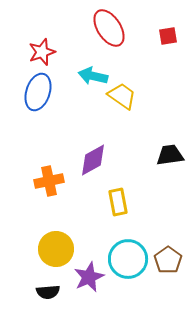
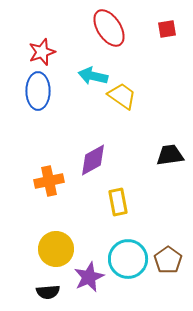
red square: moved 1 px left, 7 px up
blue ellipse: moved 1 px up; rotated 18 degrees counterclockwise
